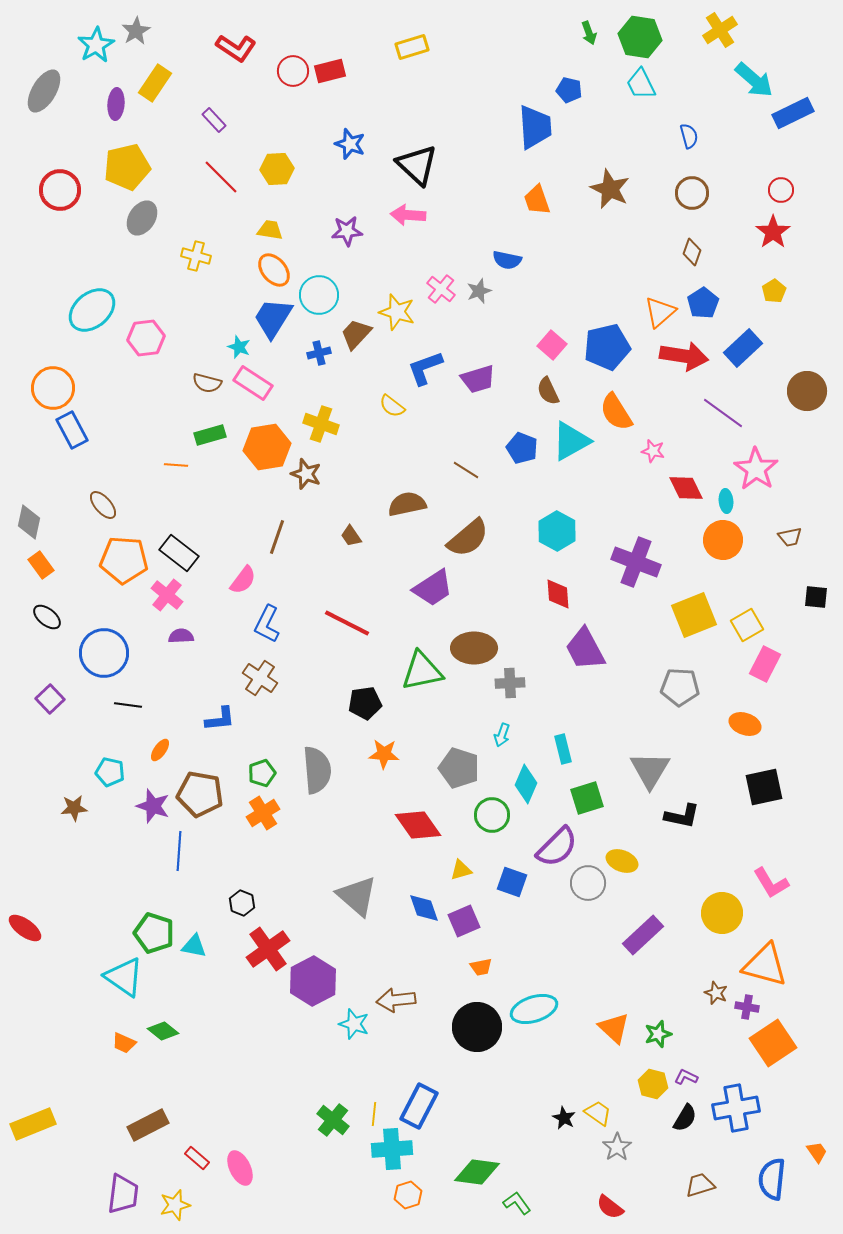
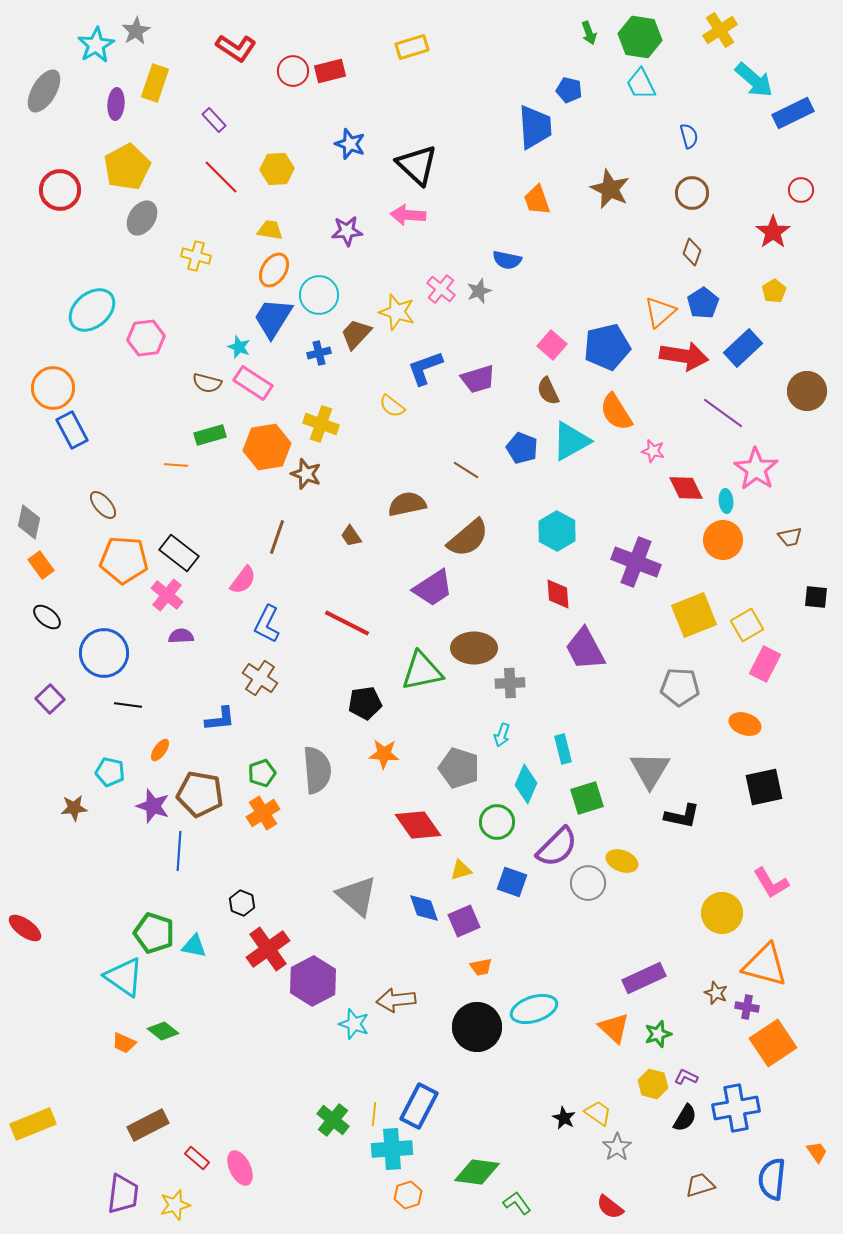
yellow rectangle at (155, 83): rotated 15 degrees counterclockwise
yellow pentagon at (127, 167): rotated 15 degrees counterclockwise
red circle at (781, 190): moved 20 px right
orange ellipse at (274, 270): rotated 72 degrees clockwise
green circle at (492, 815): moved 5 px right, 7 px down
purple rectangle at (643, 935): moved 1 px right, 43 px down; rotated 18 degrees clockwise
